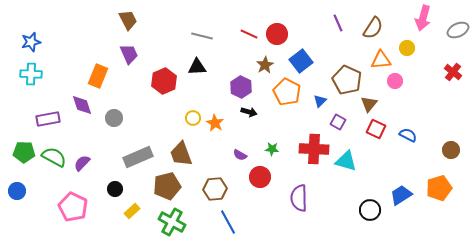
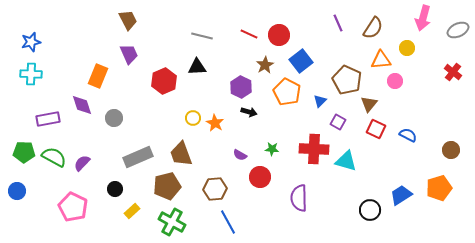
red circle at (277, 34): moved 2 px right, 1 px down
